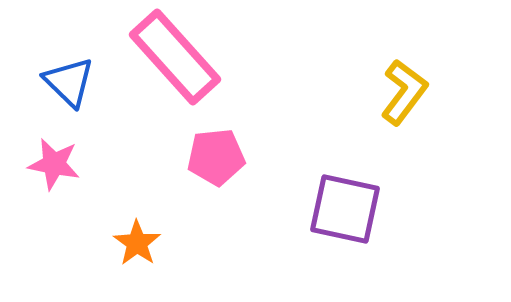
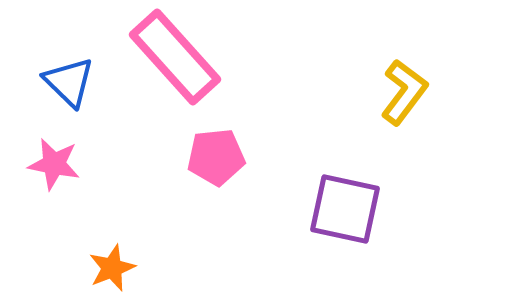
orange star: moved 25 px left, 25 px down; rotated 15 degrees clockwise
